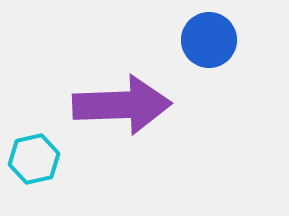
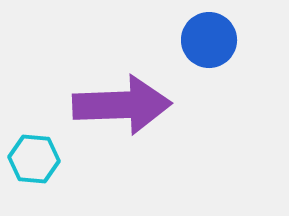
cyan hexagon: rotated 18 degrees clockwise
